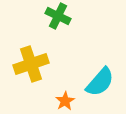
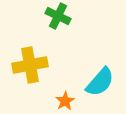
yellow cross: moved 1 px left, 1 px down; rotated 8 degrees clockwise
